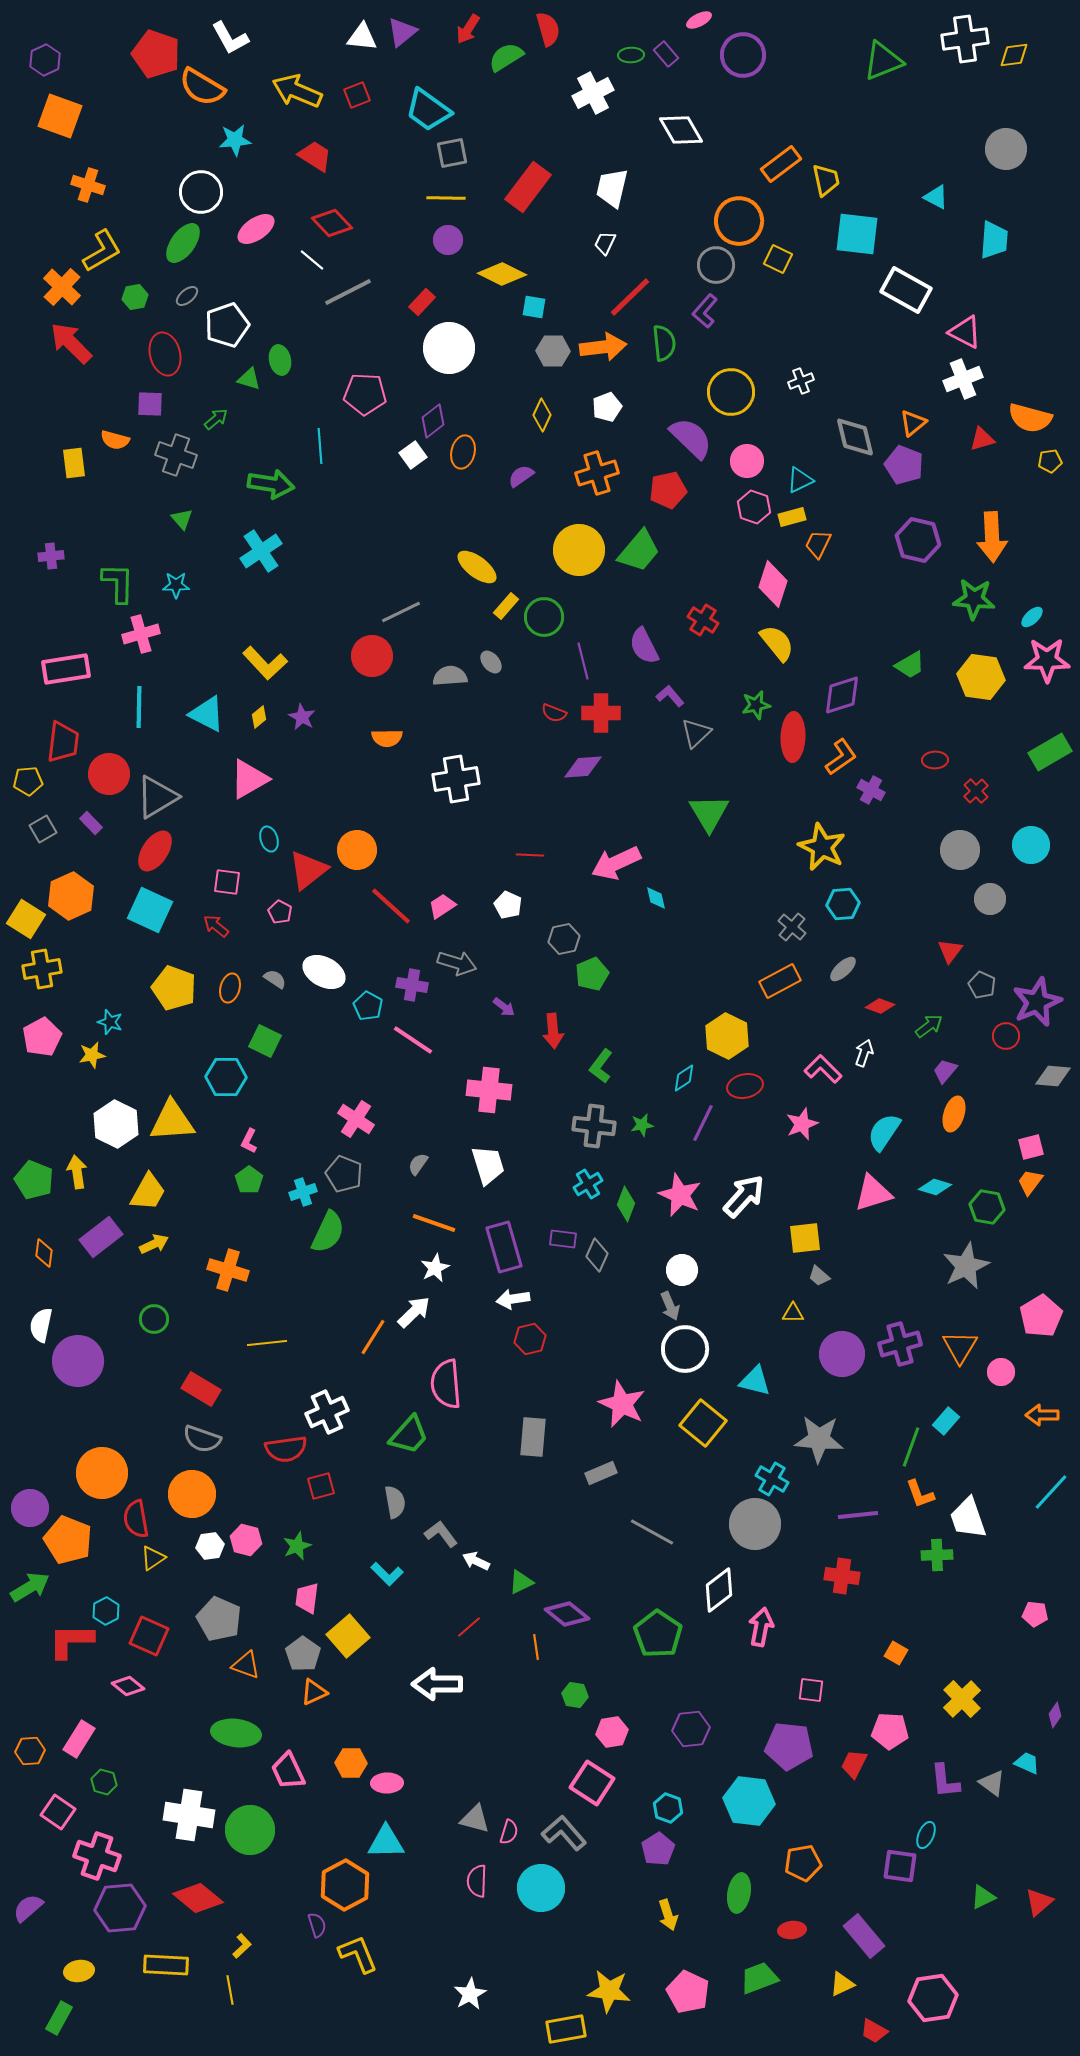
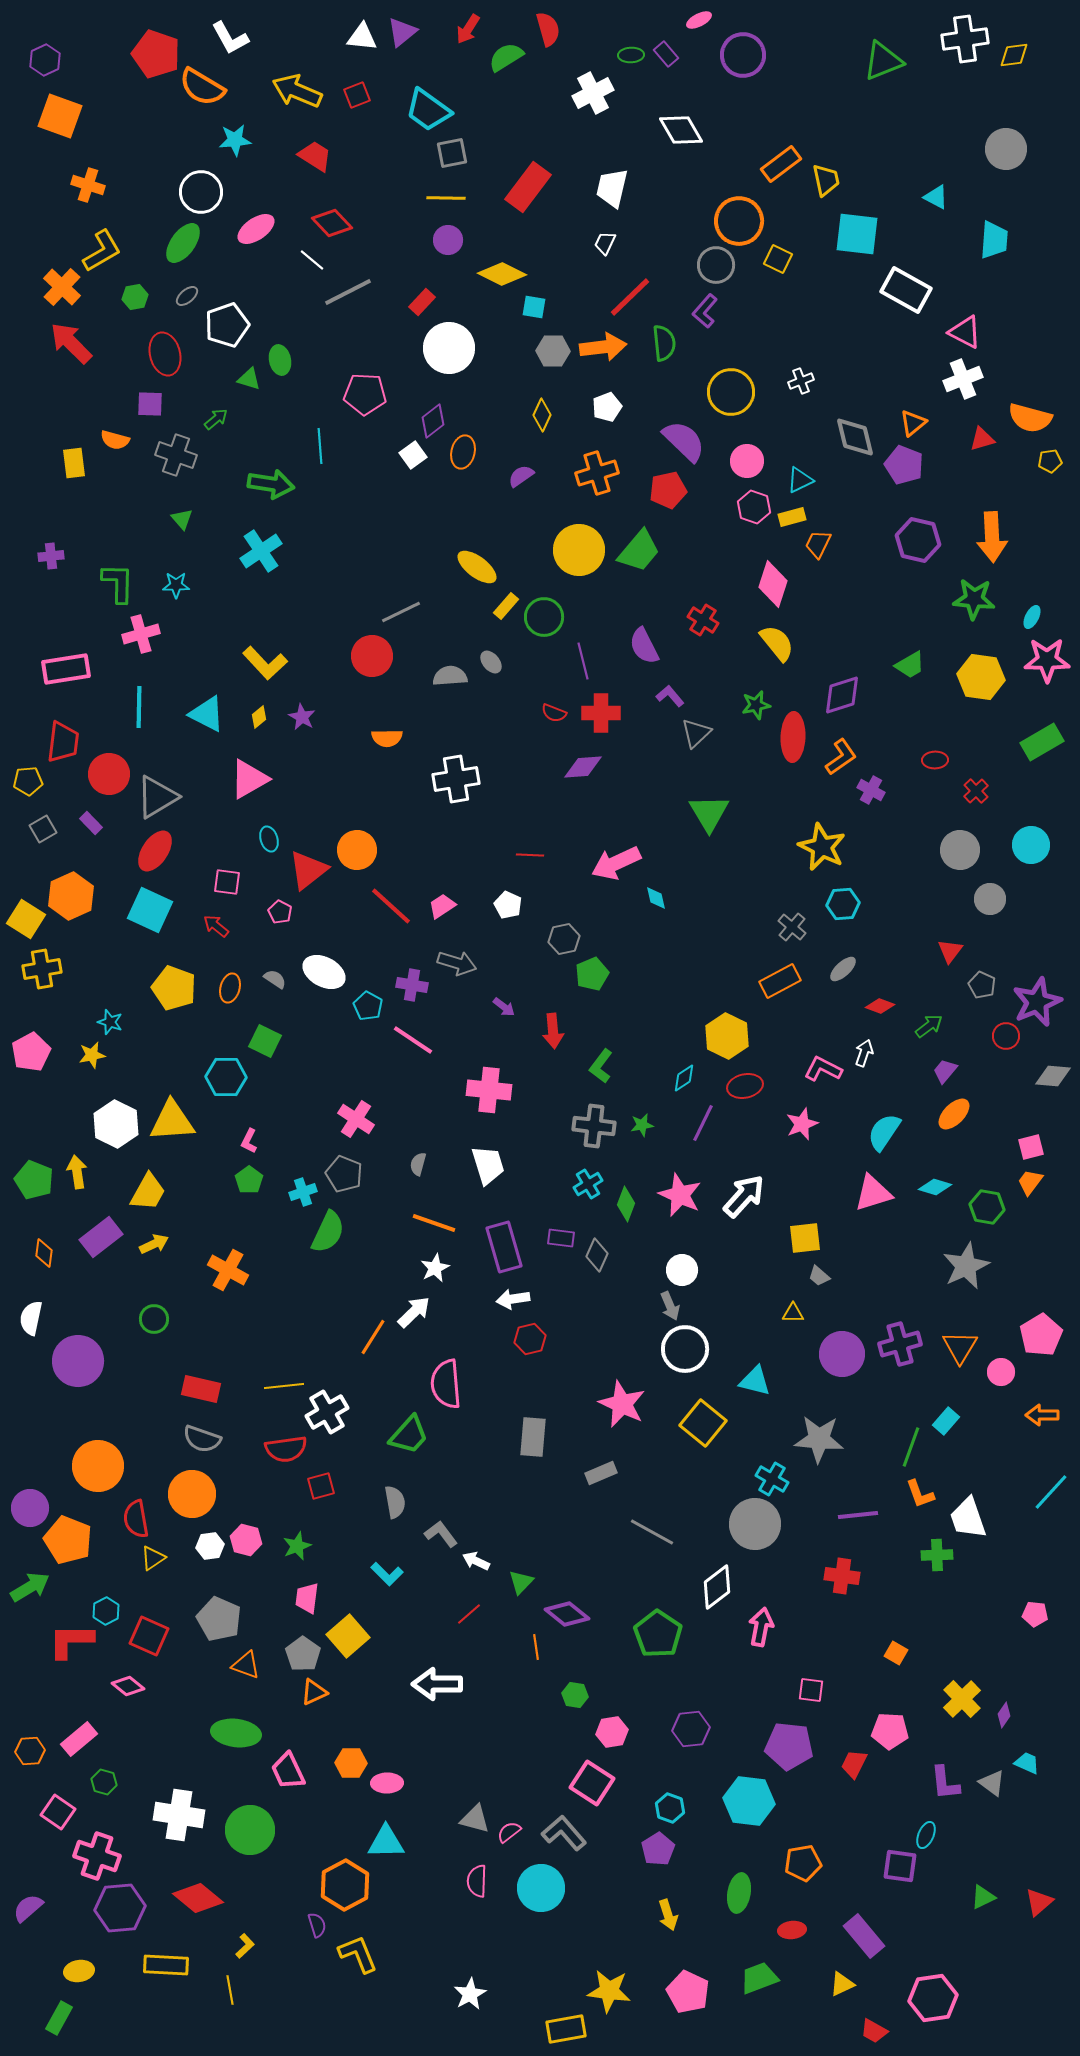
purple semicircle at (691, 438): moved 7 px left, 3 px down
cyan ellipse at (1032, 617): rotated 20 degrees counterclockwise
green rectangle at (1050, 752): moved 8 px left, 10 px up
pink pentagon at (42, 1037): moved 11 px left, 15 px down
pink L-shape at (823, 1069): rotated 18 degrees counterclockwise
orange ellipse at (954, 1114): rotated 28 degrees clockwise
gray semicircle at (418, 1164): rotated 20 degrees counterclockwise
purple rectangle at (563, 1239): moved 2 px left, 1 px up
orange cross at (228, 1270): rotated 12 degrees clockwise
pink pentagon at (1041, 1316): moved 19 px down
white semicircle at (41, 1325): moved 10 px left, 7 px up
yellow line at (267, 1343): moved 17 px right, 43 px down
red rectangle at (201, 1389): rotated 18 degrees counterclockwise
white cross at (327, 1412): rotated 6 degrees counterclockwise
orange circle at (102, 1473): moved 4 px left, 7 px up
green triangle at (521, 1582): rotated 20 degrees counterclockwise
white diamond at (719, 1590): moved 2 px left, 3 px up
red line at (469, 1627): moved 13 px up
purple diamond at (1055, 1715): moved 51 px left
pink rectangle at (79, 1739): rotated 18 degrees clockwise
purple L-shape at (945, 1781): moved 2 px down
cyan hexagon at (668, 1808): moved 2 px right
white cross at (189, 1815): moved 10 px left
pink semicircle at (509, 1832): rotated 145 degrees counterclockwise
yellow L-shape at (242, 1946): moved 3 px right
